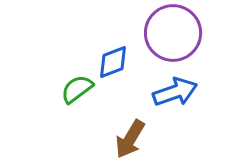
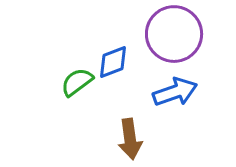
purple circle: moved 1 px right, 1 px down
green semicircle: moved 7 px up
brown arrow: rotated 39 degrees counterclockwise
